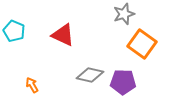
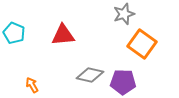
cyan pentagon: moved 2 px down
red triangle: rotated 30 degrees counterclockwise
